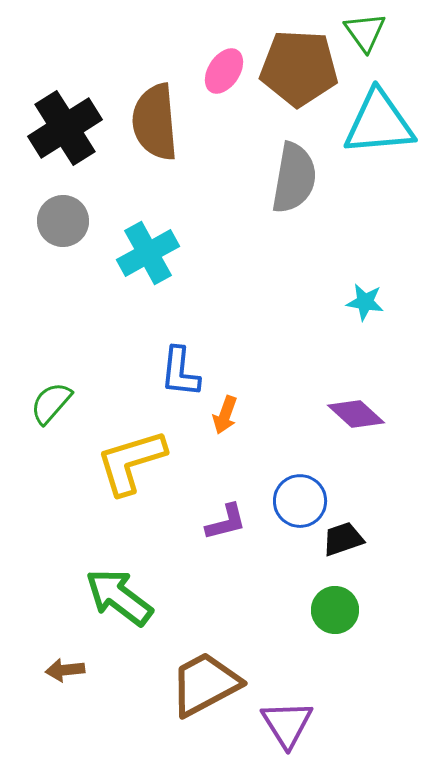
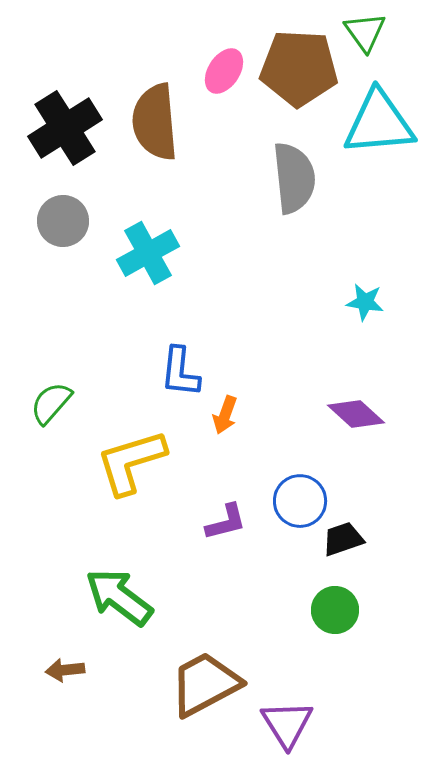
gray semicircle: rotated 16 degrees counterclockwise
